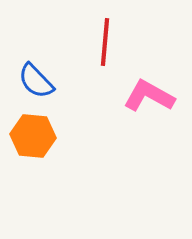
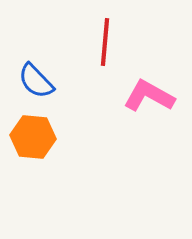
orange hexagon: moved 1 px down
